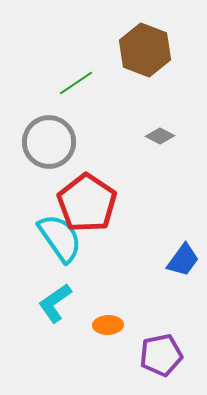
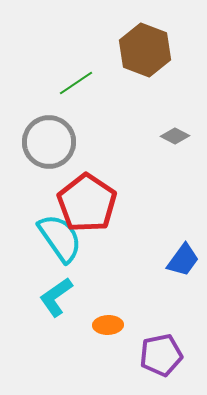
gray diamond: moved 15 px right
cyan L-shape: moved 1 px right, 6 px up
